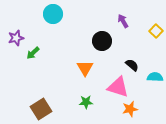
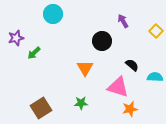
green arrow: moved 1 px right
green star: moved 5 px left, 1 px down
brown square: moved 1 px up
